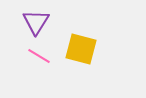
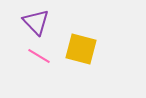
purple triangle: rotated 16 degrees counterclockwise
